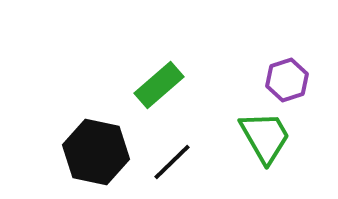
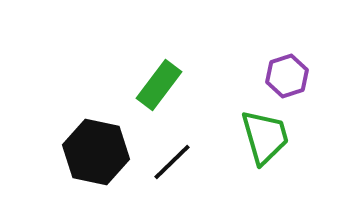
purple hexagon: moved 4 px up
green rectangle: rotated 12 degrees counterclockwise
green trapezoid: rotated 14 degrees clockwise
